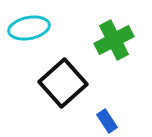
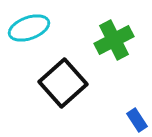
cyan ellipse: rotated 9 degrees counterclockwise
blue rectangle: moved 30 px right, 1 px up
